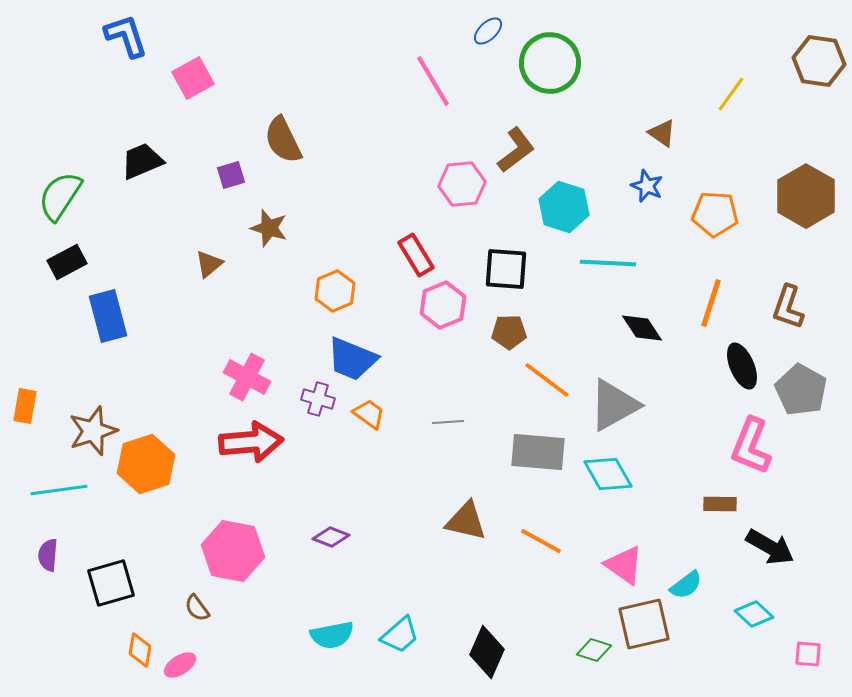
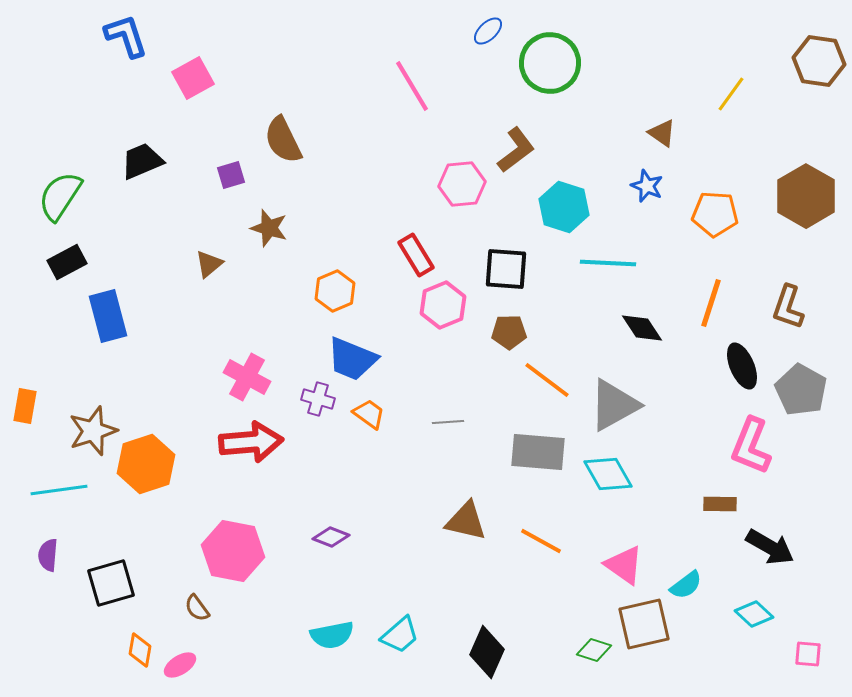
pink line at (433, 81): moved 21 px left, 5 px down
